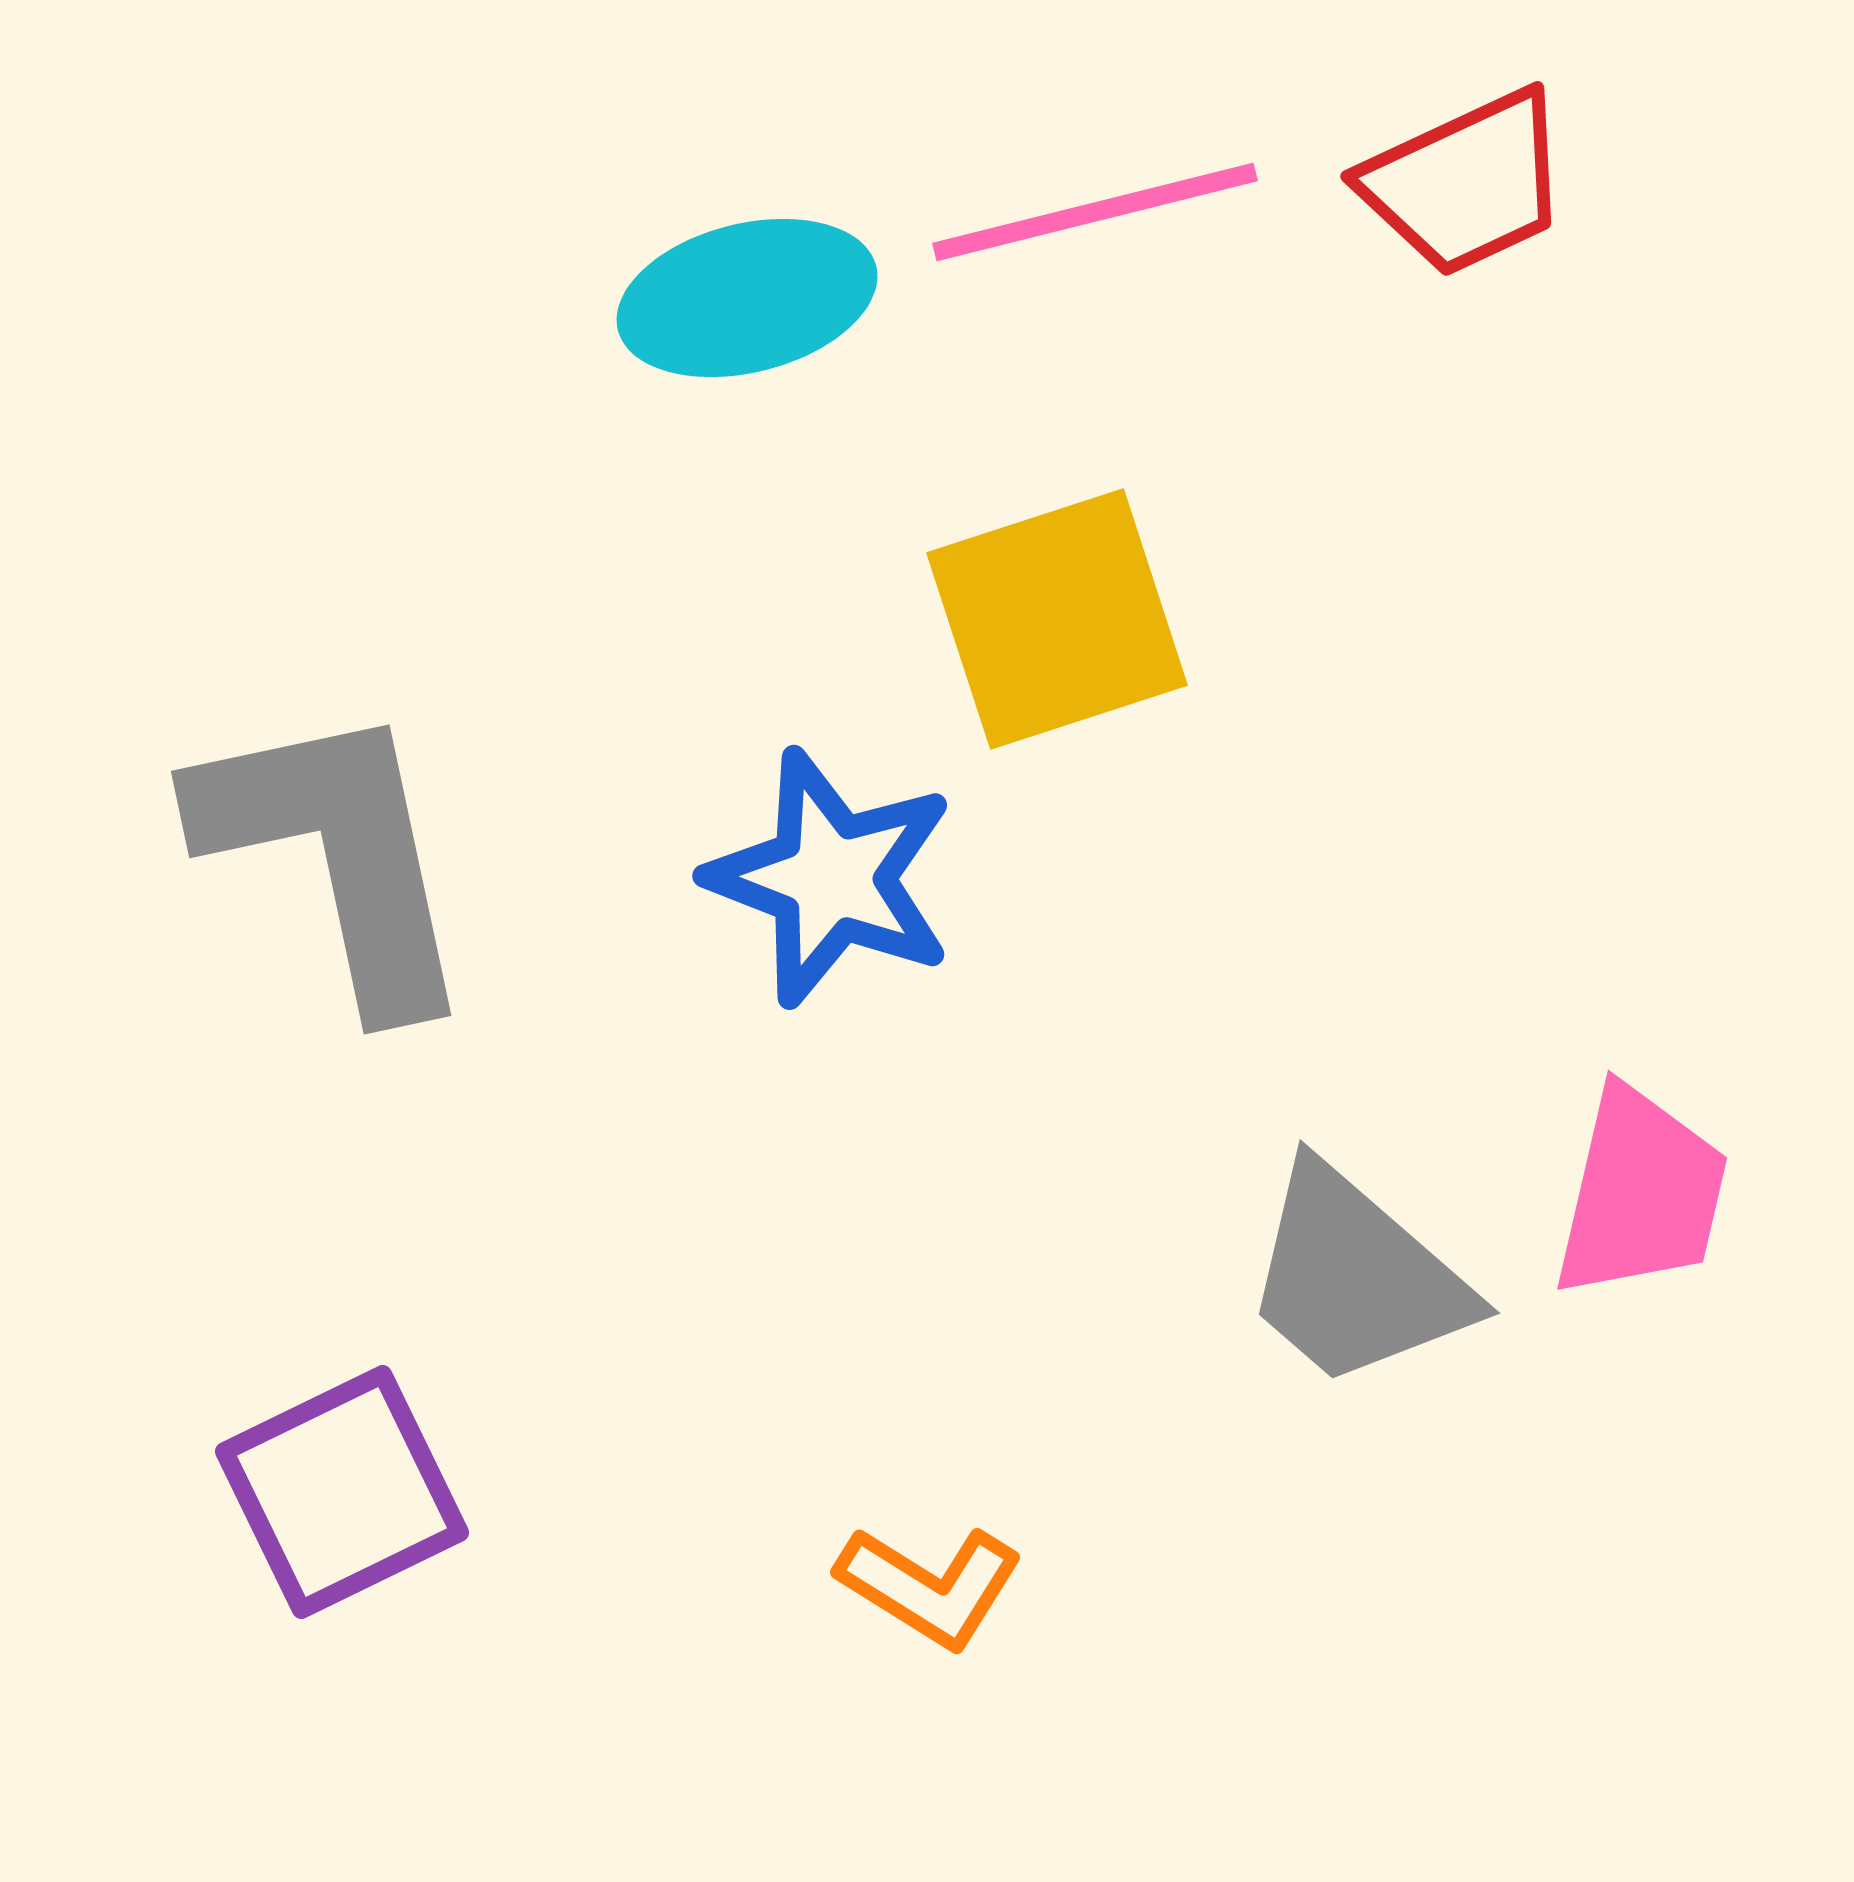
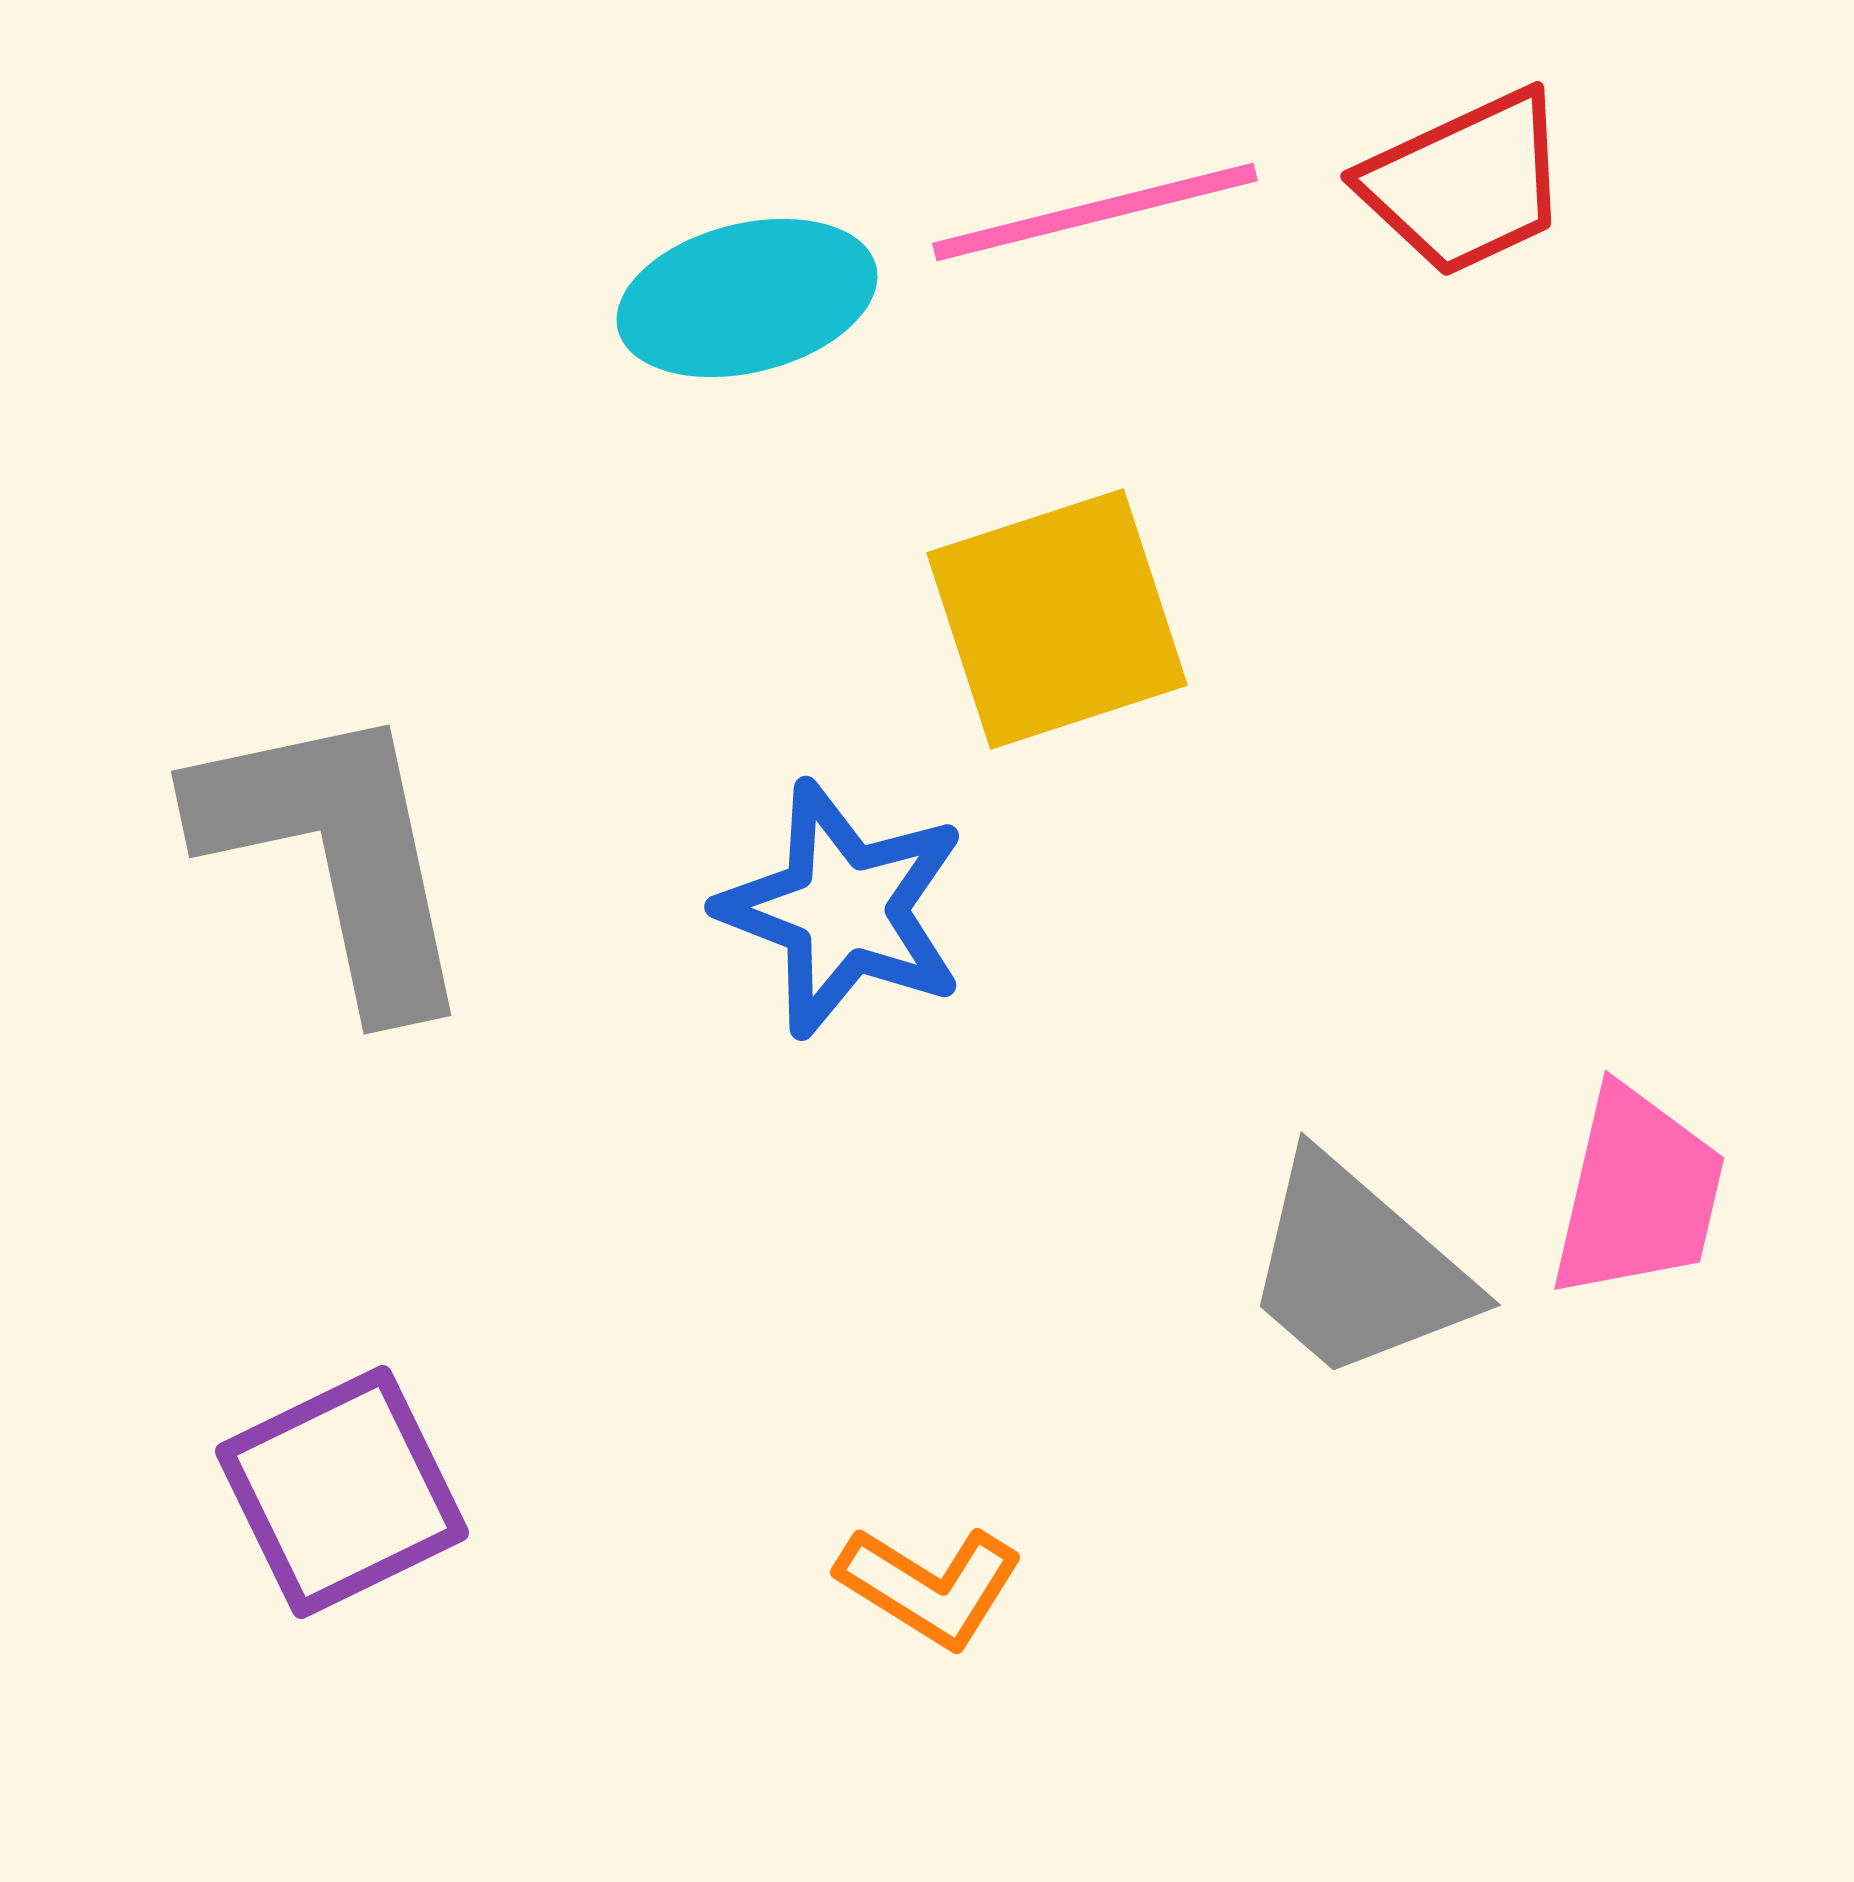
blue star: moved 12 px right, 31 px down
pink trapezoid: moved 3 px left
gray trapezoid: moved 1 px right, 8 px up
